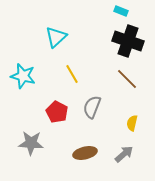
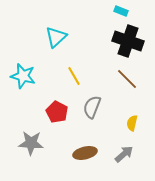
yellow line: moved 2 px right, 2 px down
